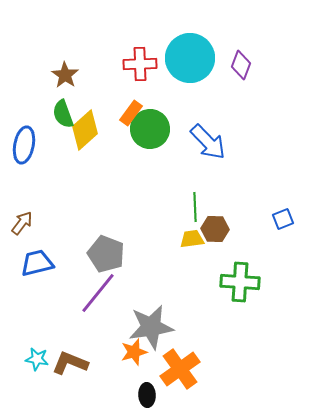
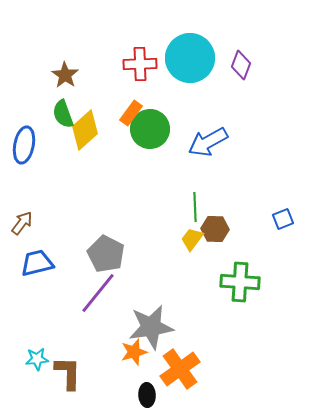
blue arrow: rotated 105 degrees clockwise
yellow trapezoid: rotated 45 degrees counterclockwise
gray pentagon: rotated 6 degrees clockwise
cyan star: rotated 15 degrees counterclockwise
brown L-shape: moved 2 px left, 10 px down; rotated 69 degrees clockwise
